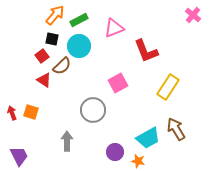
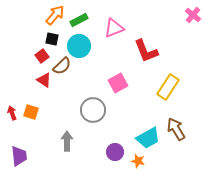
purple trapezoid: rotated 20 degrees clockwise
